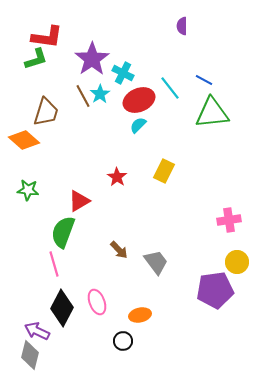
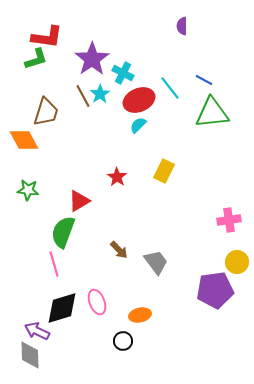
orange diamond: rotated 20 degrees clockwise
black diamond: rotated 45 degrees clockwise
gray diamond: rotated 16 degrees counterclockwise
